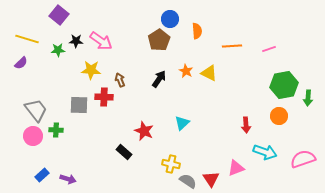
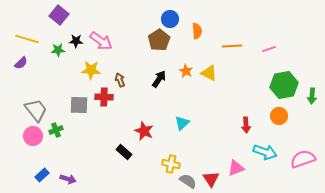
green arrow: moved 4 px right, 2 px up
green cross: rotated 24 degrees counterclockwise
